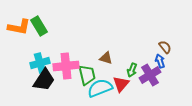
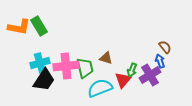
green trapezoid: moved 2 px left, 7 px up
red triangle: moved 2 px right, 4 px up
